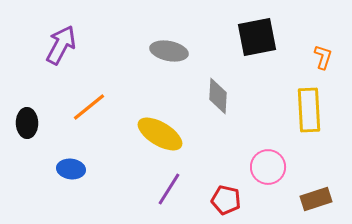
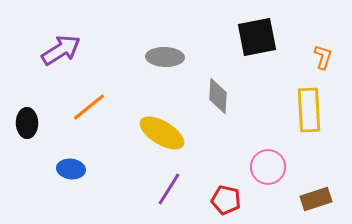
purple arrow: moved 5 px down; rotated 30 degrees clockwise
gray ellipse: moved 4 px left, 6 px down; rotated 9 degrees counterclockwise
yellow ellipse: moved 2 px right, 1 px up
